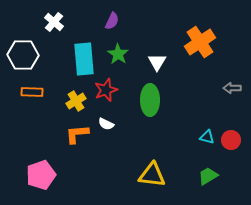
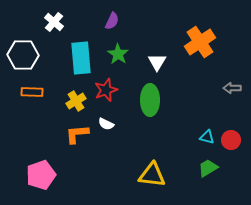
cyan rectangle: moved 3 px left, 1 px up
green trapezoid: moved 8 px up
